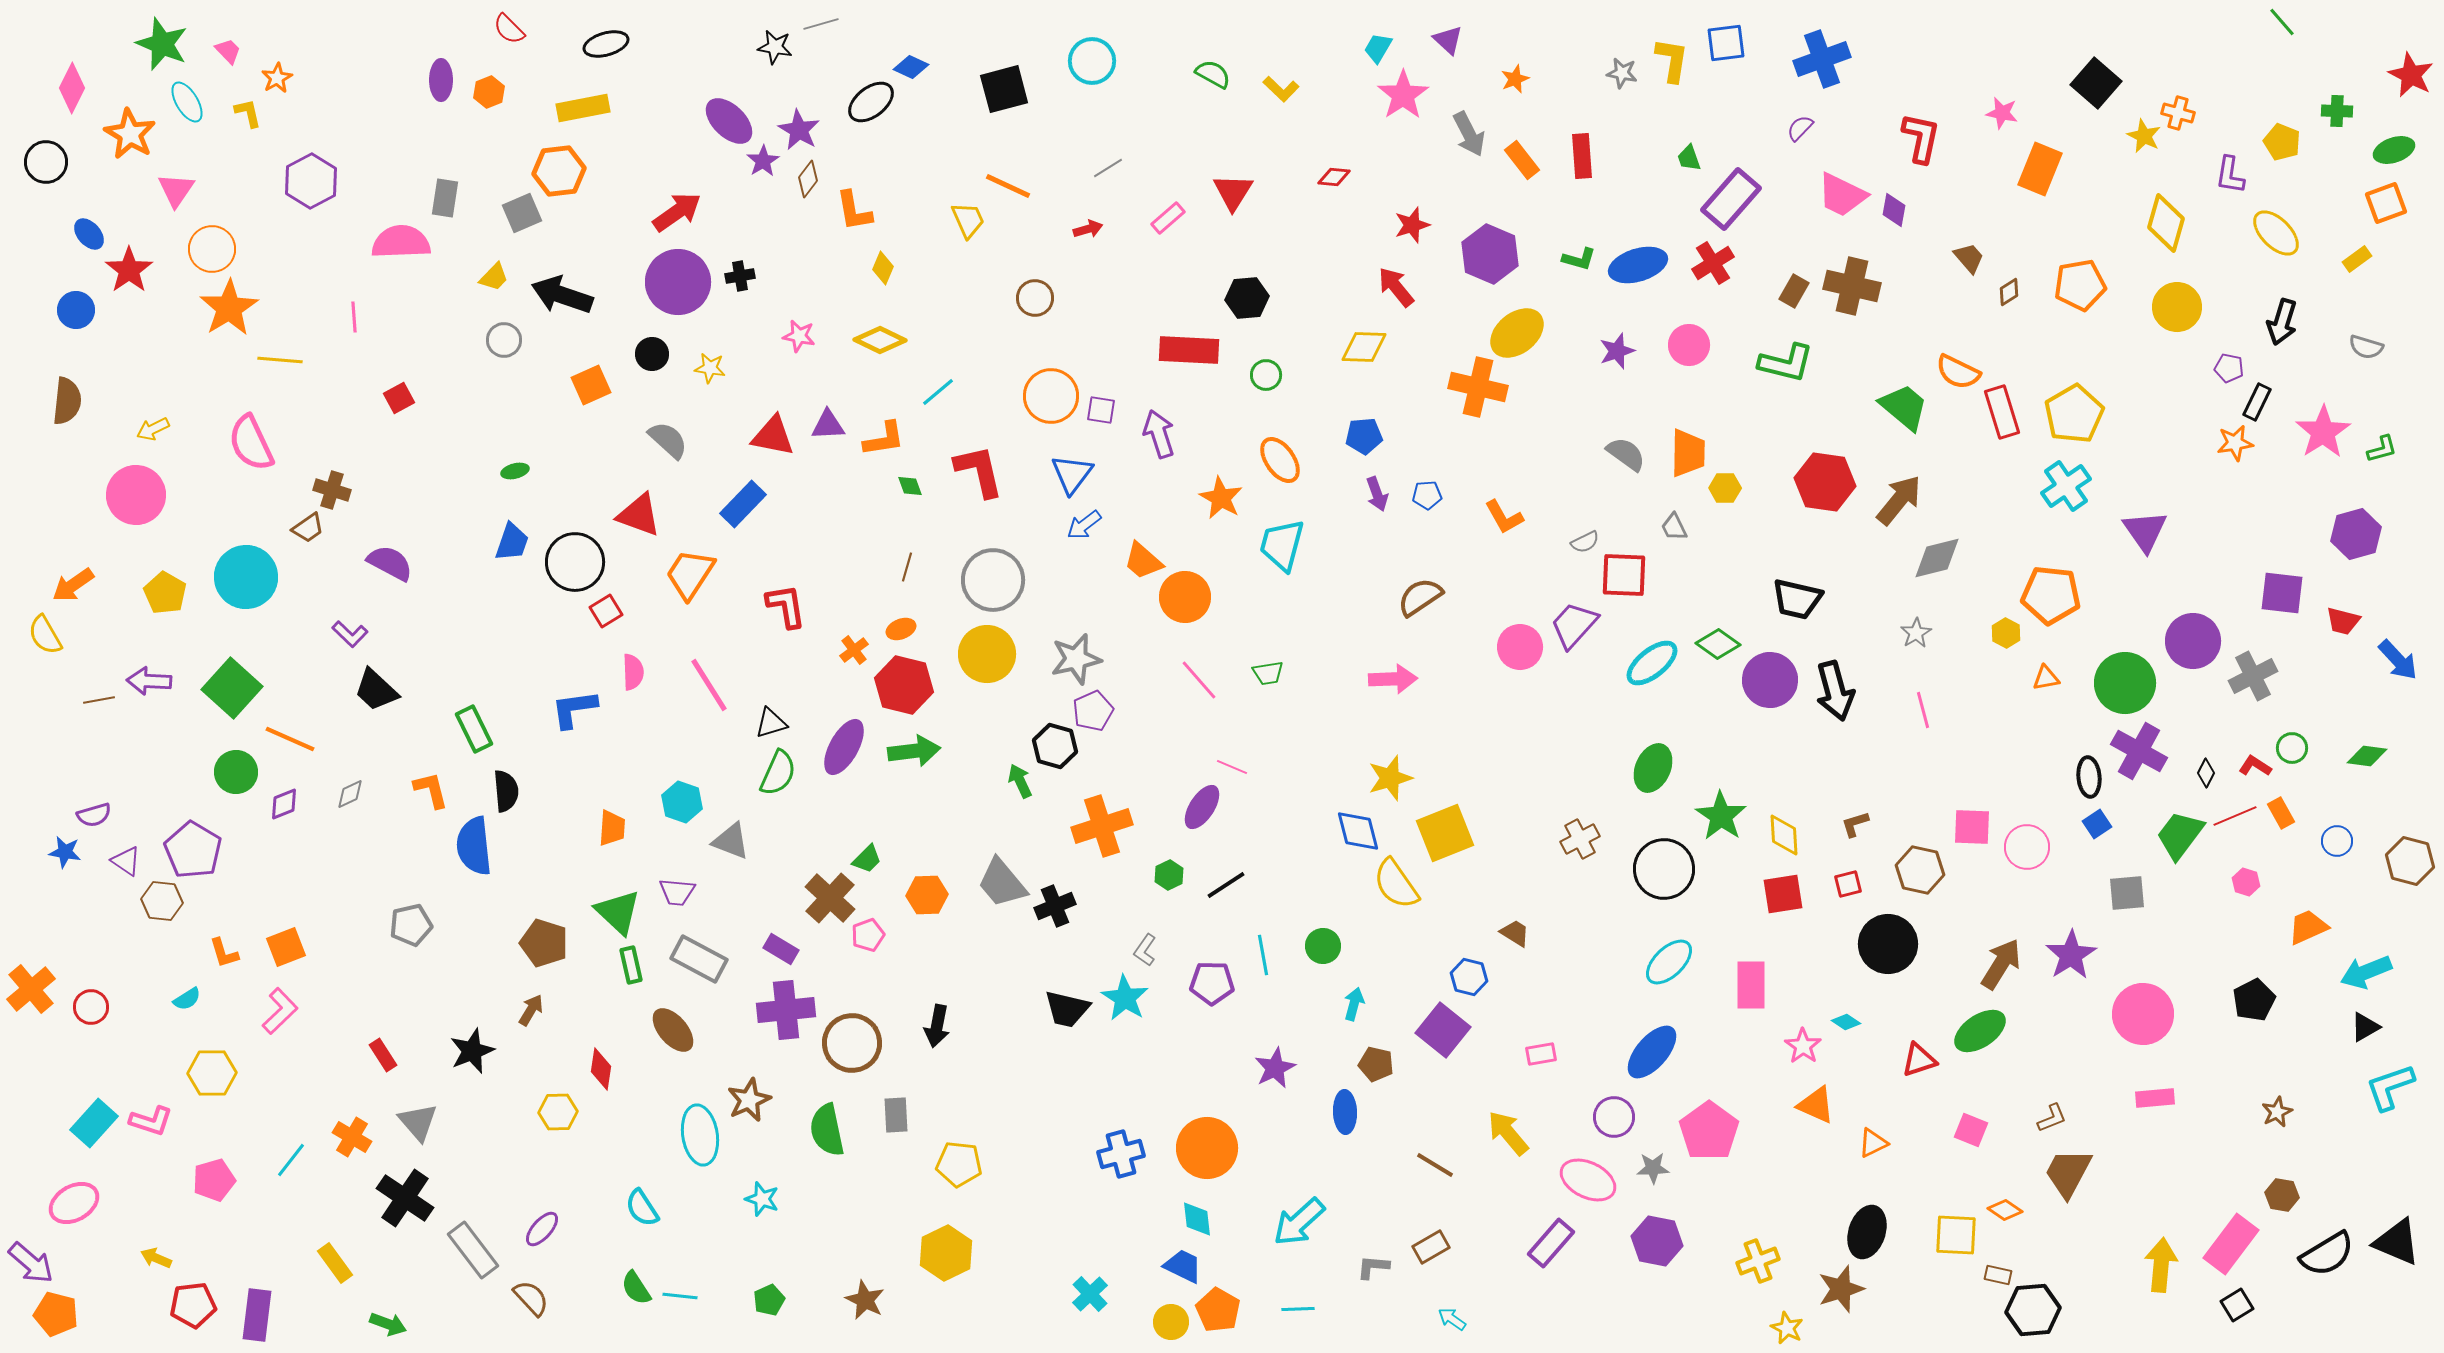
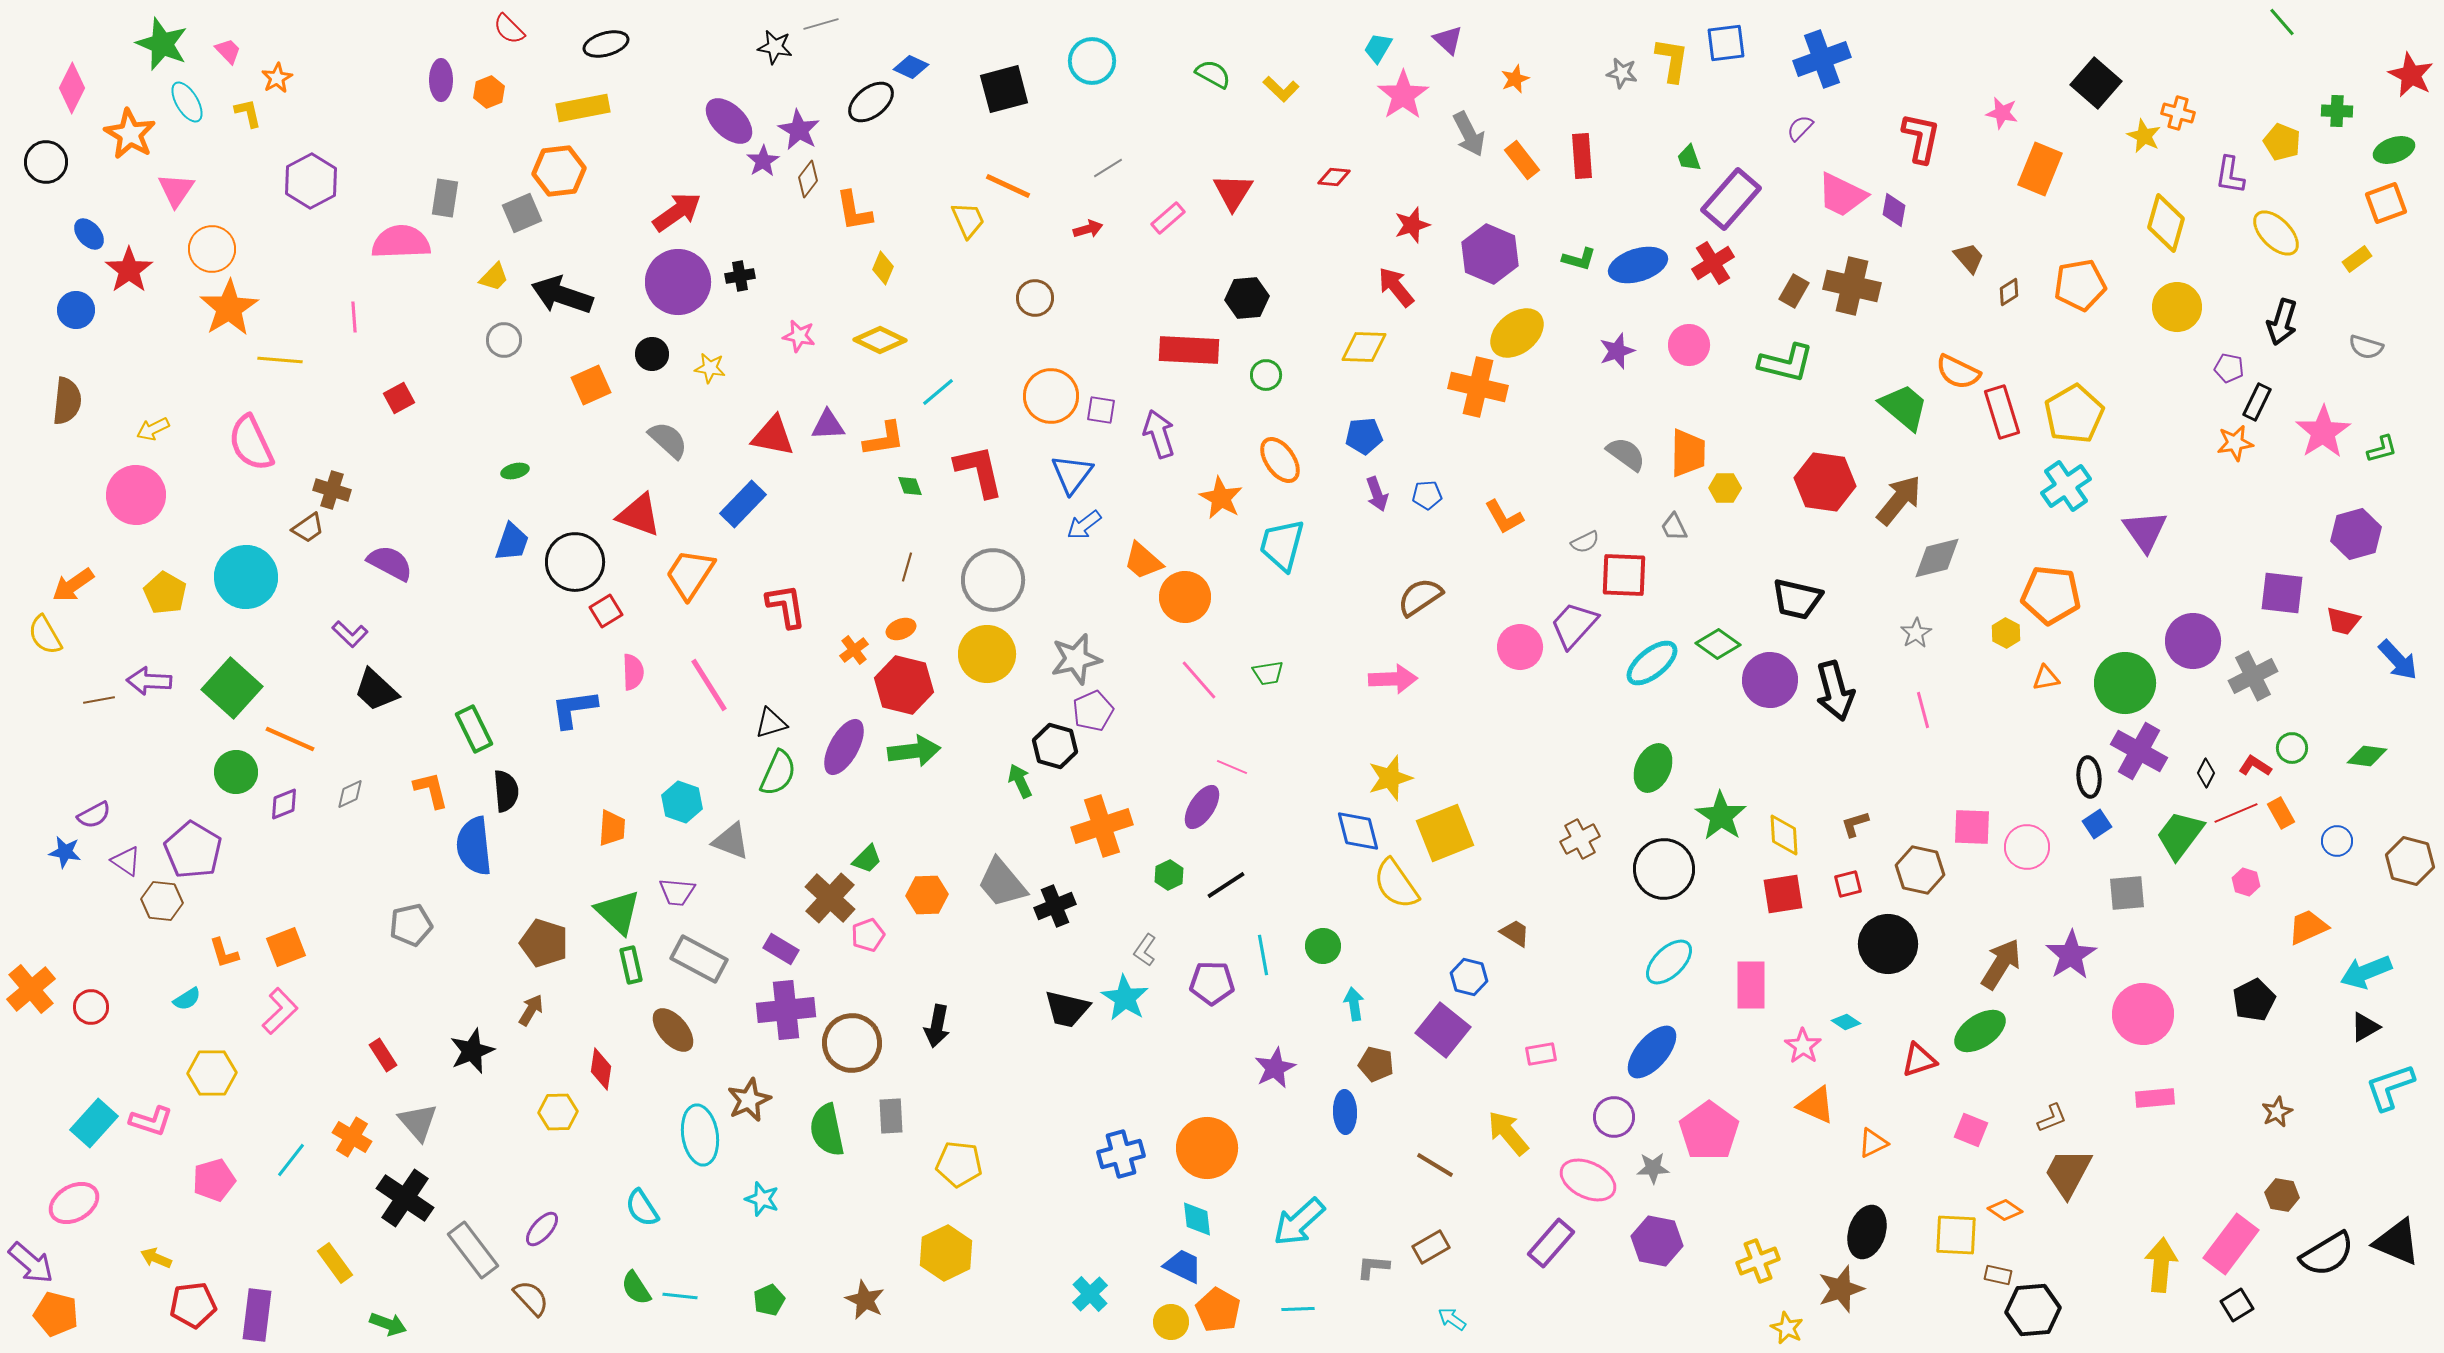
purple semicircle at (94, 815): rotated 12 degrees counterclockwise
red line at (2235, 816): moved 1 px right, 3 px up
cyan arrow at (1354, 1004): rotated 24 degrees counterclockwise
gray rectangle at (896, 1115): moved 5 px left, 1 px down
